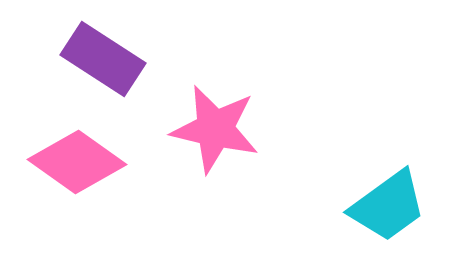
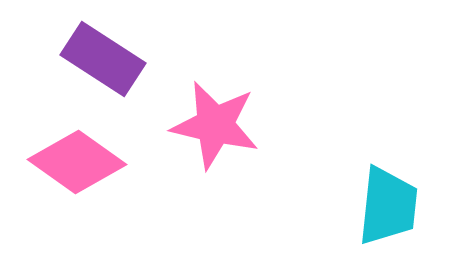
pink star: moved 4 px up
cyan trapezoid: rotated 48 degrees counterclockwise
